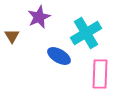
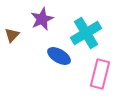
purple star: moved 3 px right, 2 px down
brown triangle: moved 1 px up; rotated 14 degrees clockwise
pink rectangle: rotated 12 degrees clockwise
